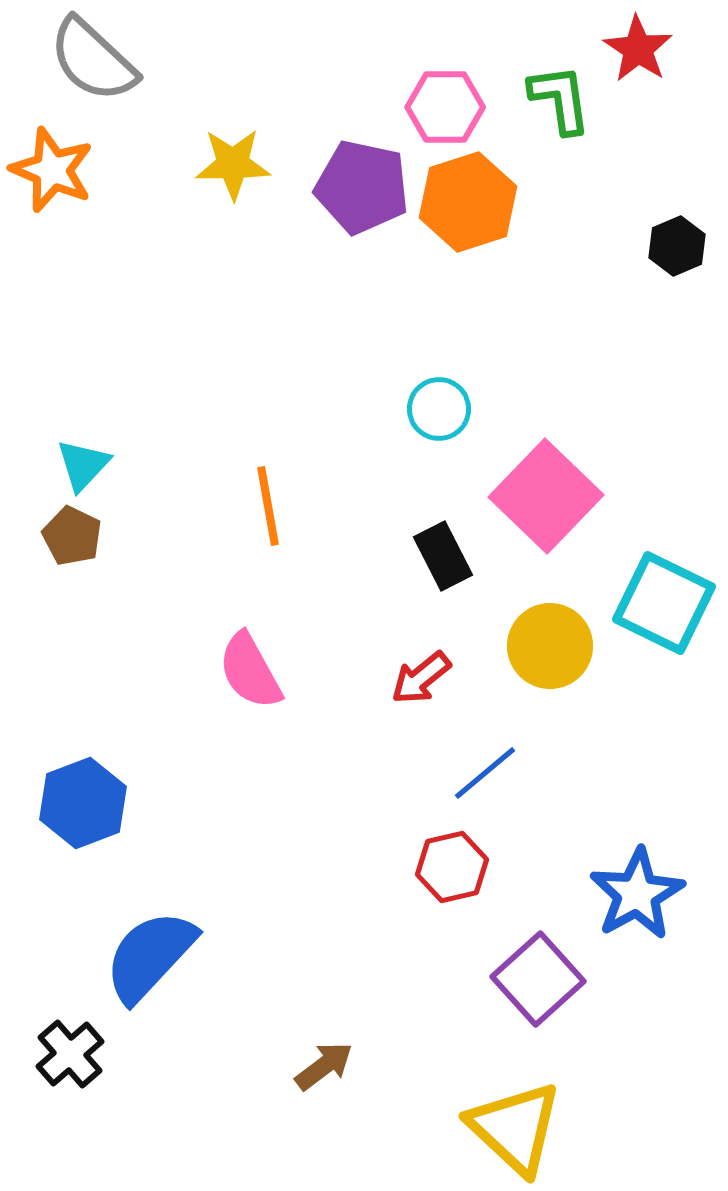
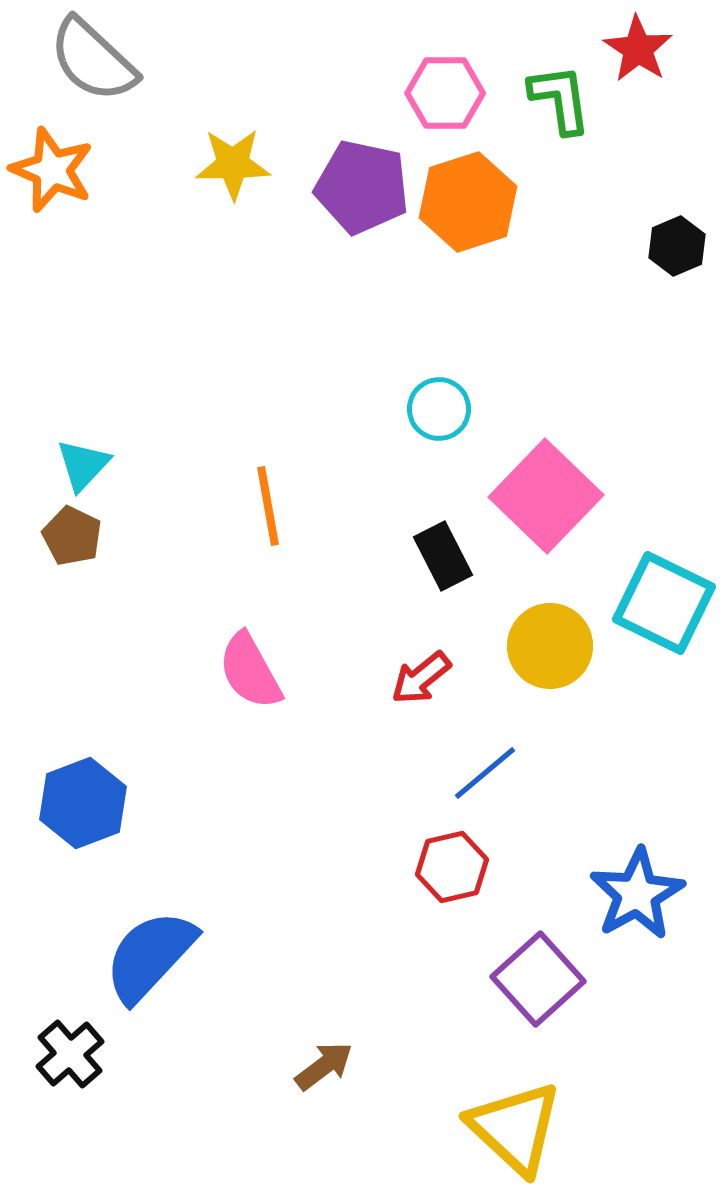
pink hexagon: moved 14 px up
